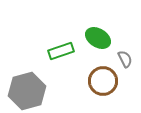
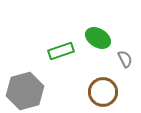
brown circle: moved 11 px down
gray hexagon: moved 2 px left
